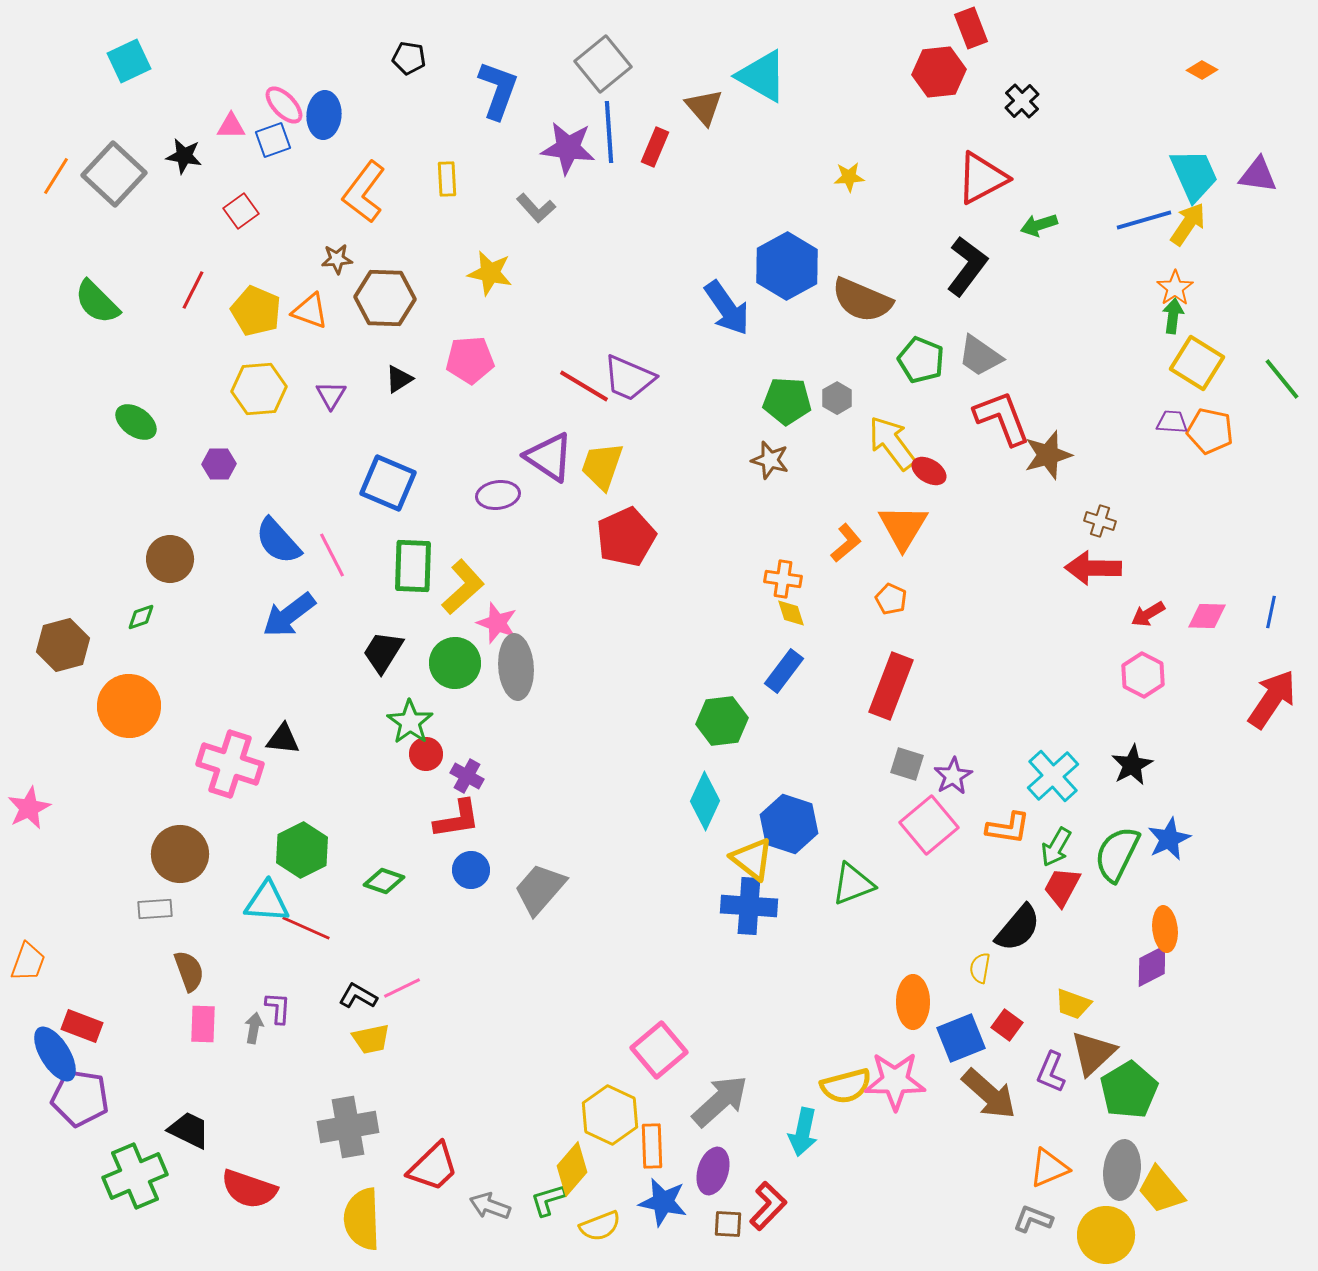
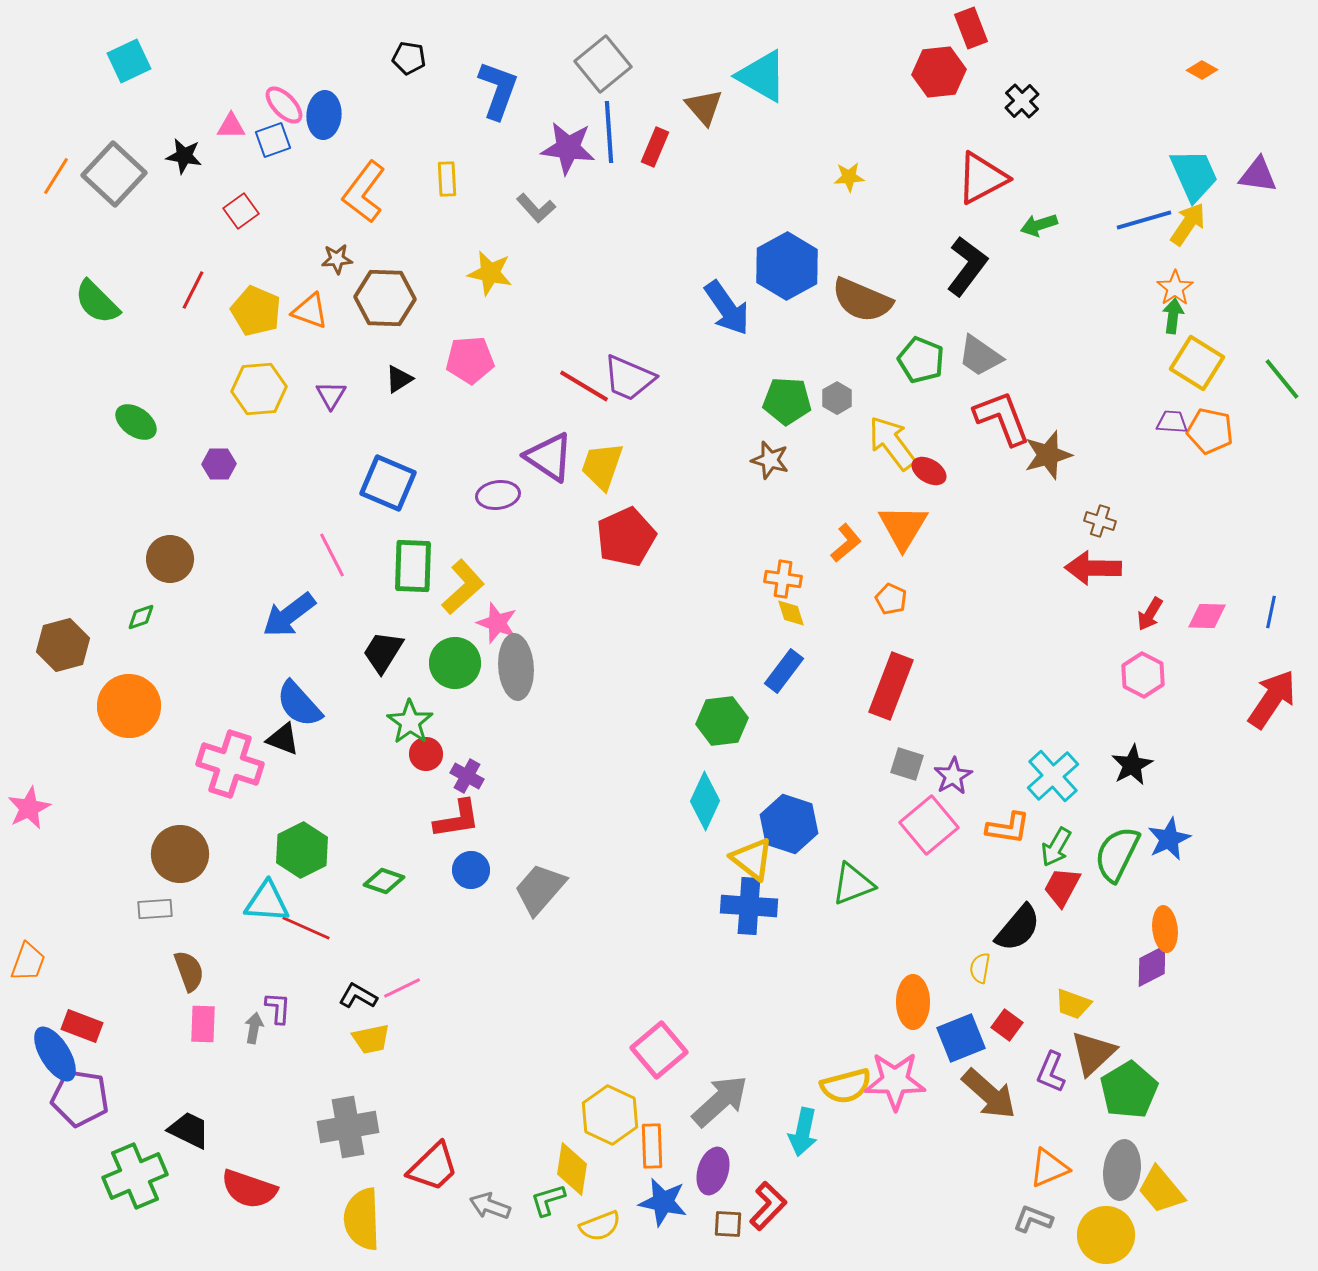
blue semicircle at (278, 541): moved 21 px right, 163 px down
red arrow at (1148, 614): moved 2 px right; rotated 28 degrees counterclockwise
black triangle at (283, 739): rotated 15 degrees clockwise
yellow diamond at (572, 1169): rotated 32 degrees counterclockwise
